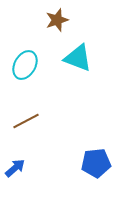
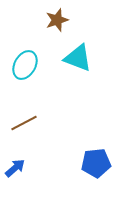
brown line: moved 2 px left, 2 px down
